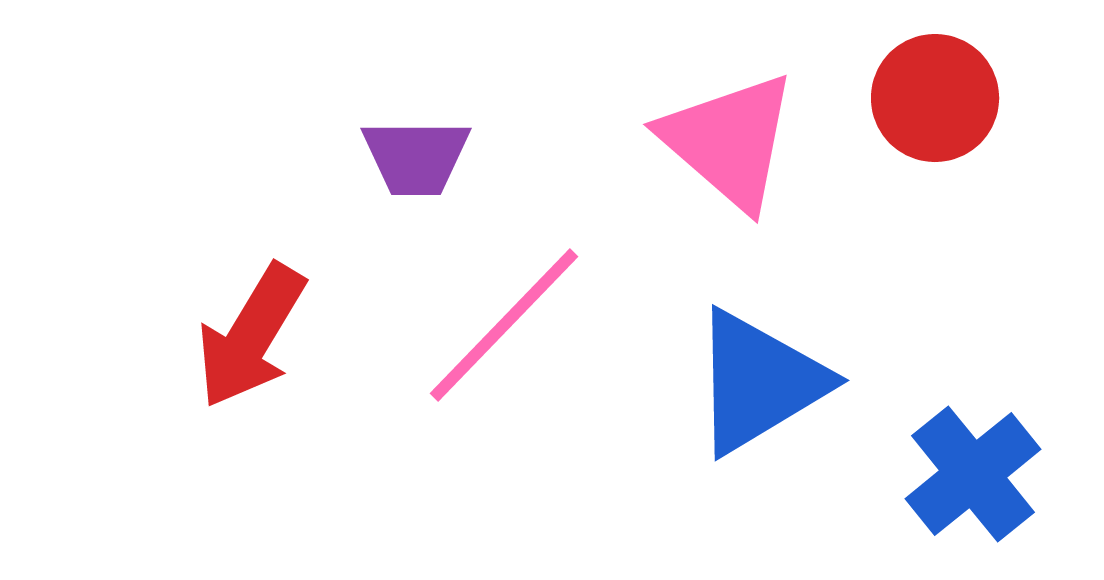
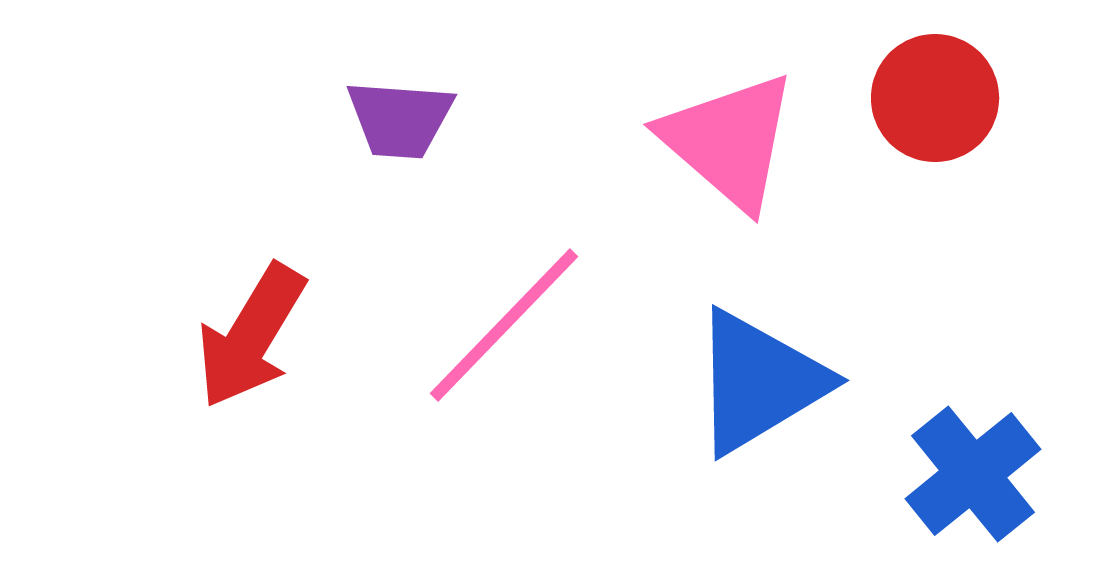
purple trapezoid: moved 16 px left, 38 px up; rotated 4 degrees clockwise
